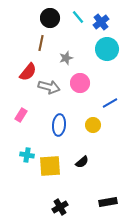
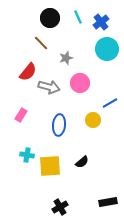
cyan line: rotated 16 degrees clockwise
brown line: rotated 56 degrees counterclockwise
yellow circle: moved 5 px up
